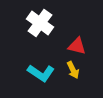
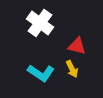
yellow arrow: moved 1 px left, 1 px up
